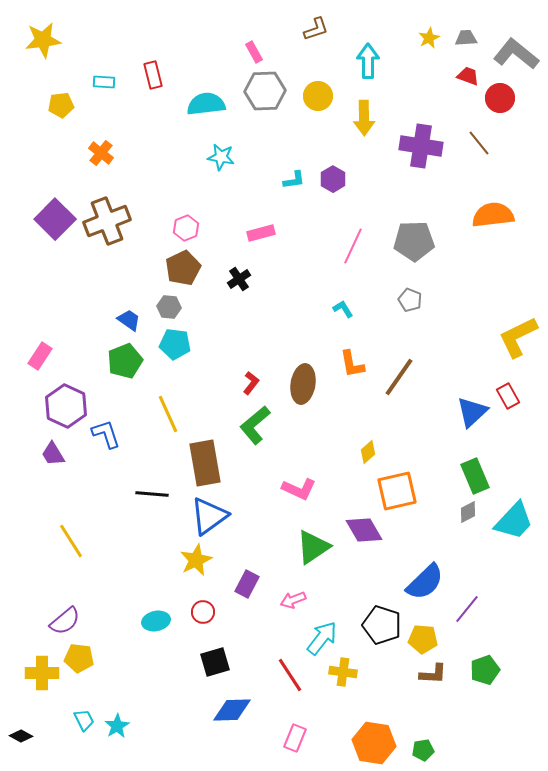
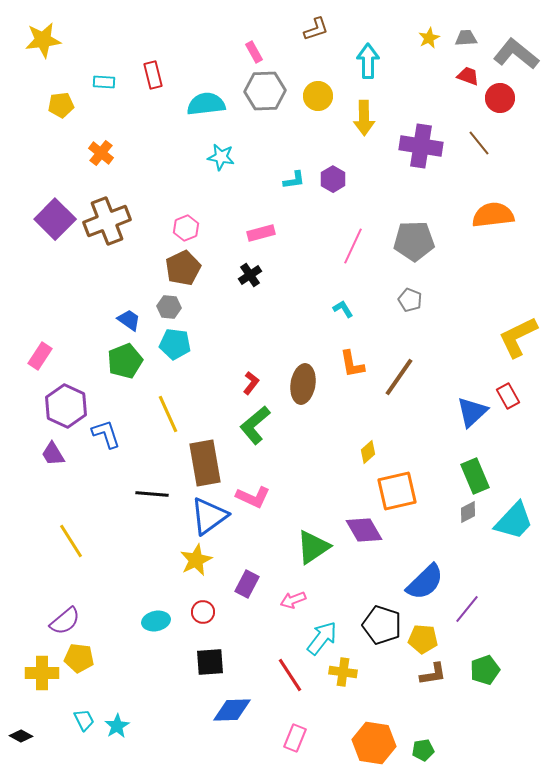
black cross at (239, 279): moved 11 px right, 4 px up
pink L-shape at (299, 489): moved 46 px left, 8 px down
black square at (215, 662): moved 5 px left; rotated 12 degrees clockwise
brown L-shape at (433, 674): rotated 12 degrees counterclockwise
